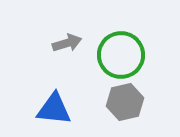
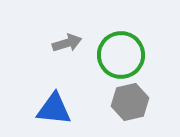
gray hexagon: moved 5 px right
